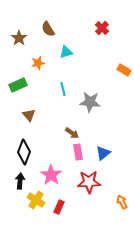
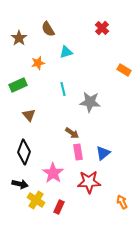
pink star: moved 2 px right, 2 px up
black arrow: moved 3 px down; rotated 98 degrees clockwise
